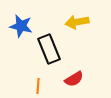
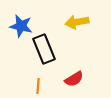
black rectangle: moved 5 px left
